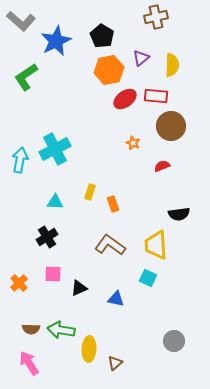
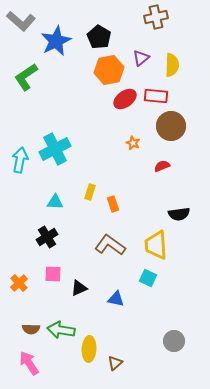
black pentagon: moved 3 px left, 1 px down
